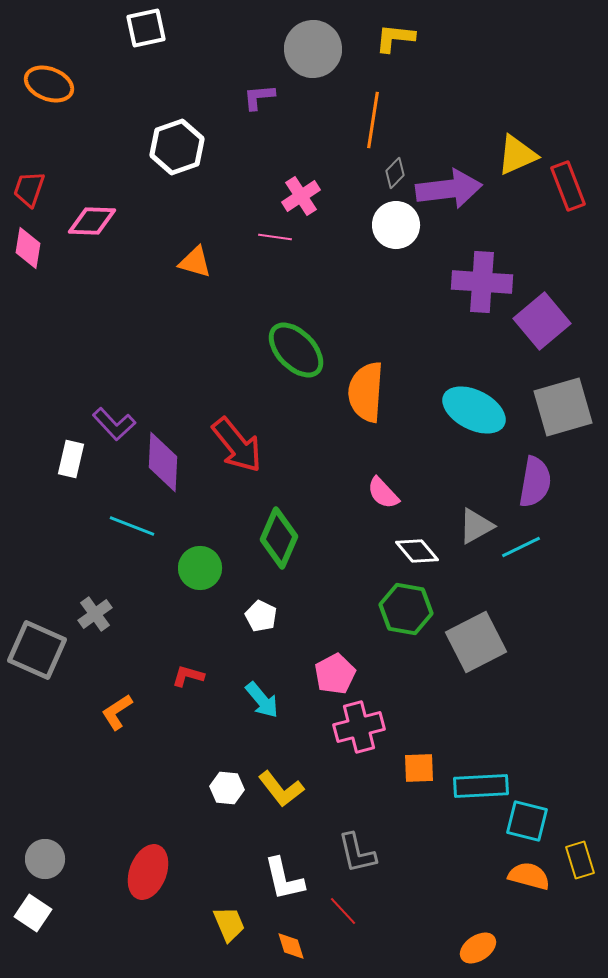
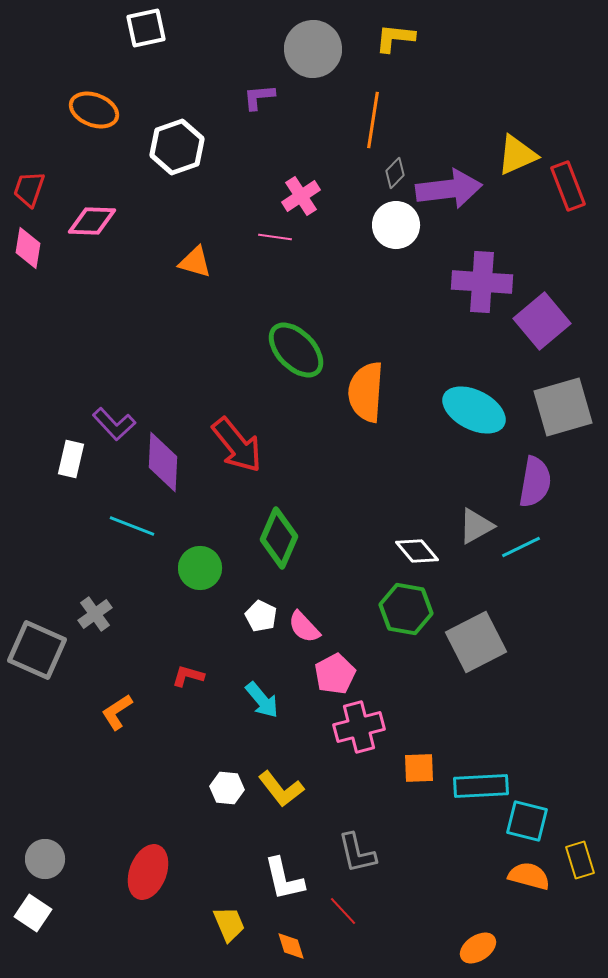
orange ellipse at (49, 84): moved 45 px right, 26 px down
pink semicircle at (383, 493): moved 79 px left, 134 px down
